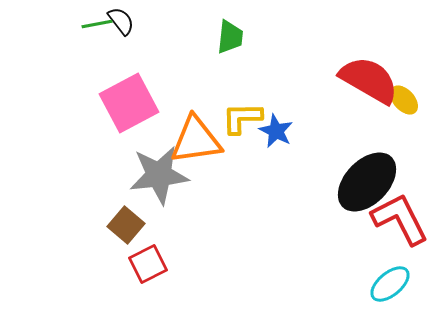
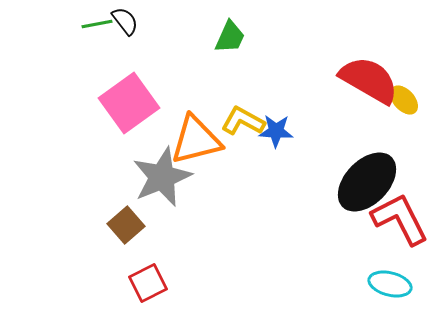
black semicircle: moved 4 px right
green trapezoid: rotated 18 degrees clockwise
pink square: rotated 8 degrees counterclockwise
yellow L-shape: moved 1 px right, 3 px down; rotated 30 degrees clockwise
blue star: rotated 24 degrees counterclockwise
orange triangle: rotated 6 degrees counterclockwise
gray star: moved 3 px right, 2 px down; rotated 16 degrees counterclockwise
brown square: rotated 9 degrees clockwise
red square: moved 19 px down
cyan ellipse: rotated 54 degrees clockwise
